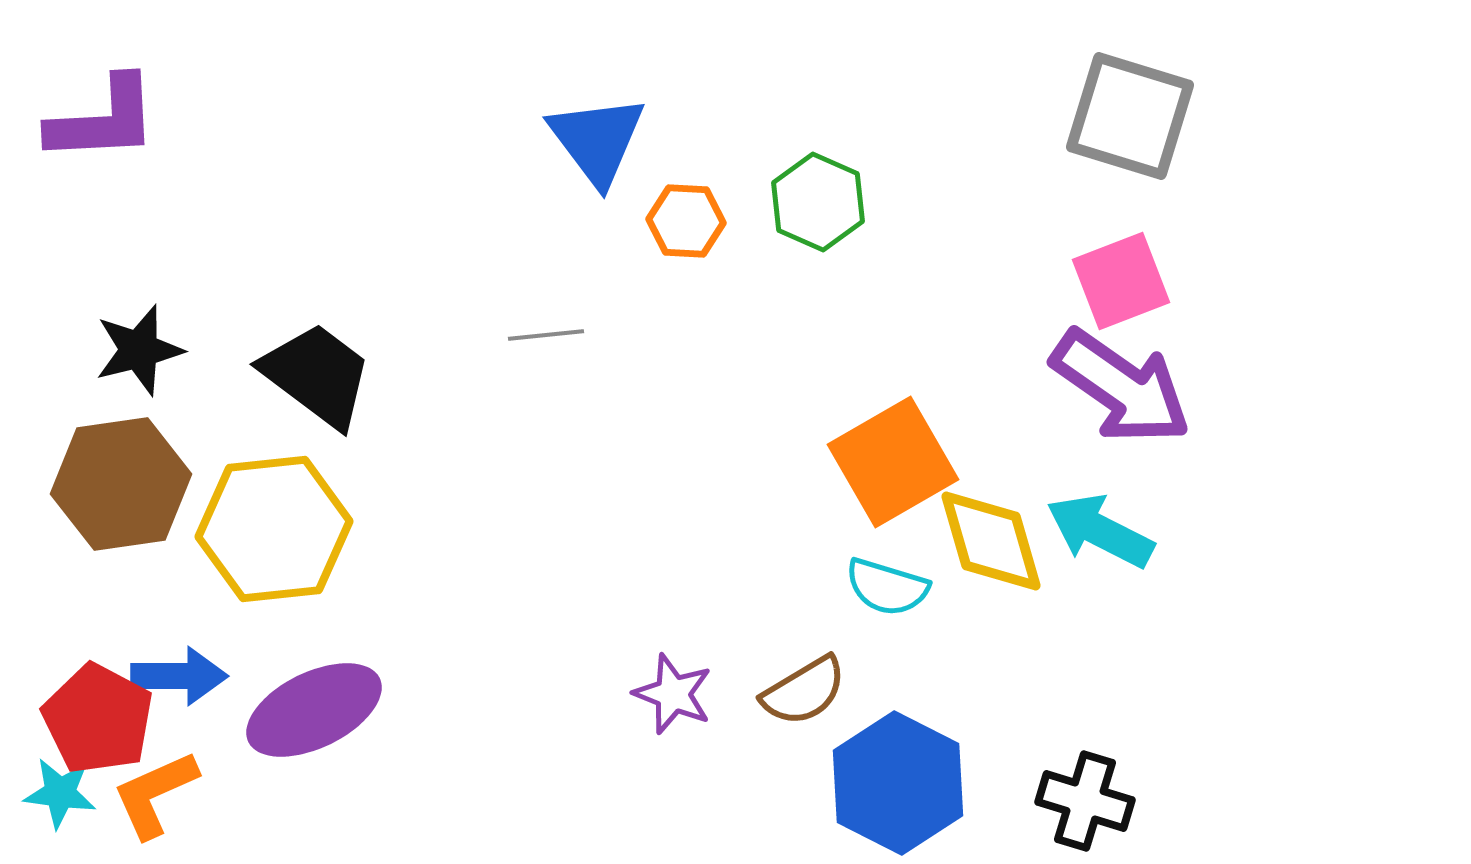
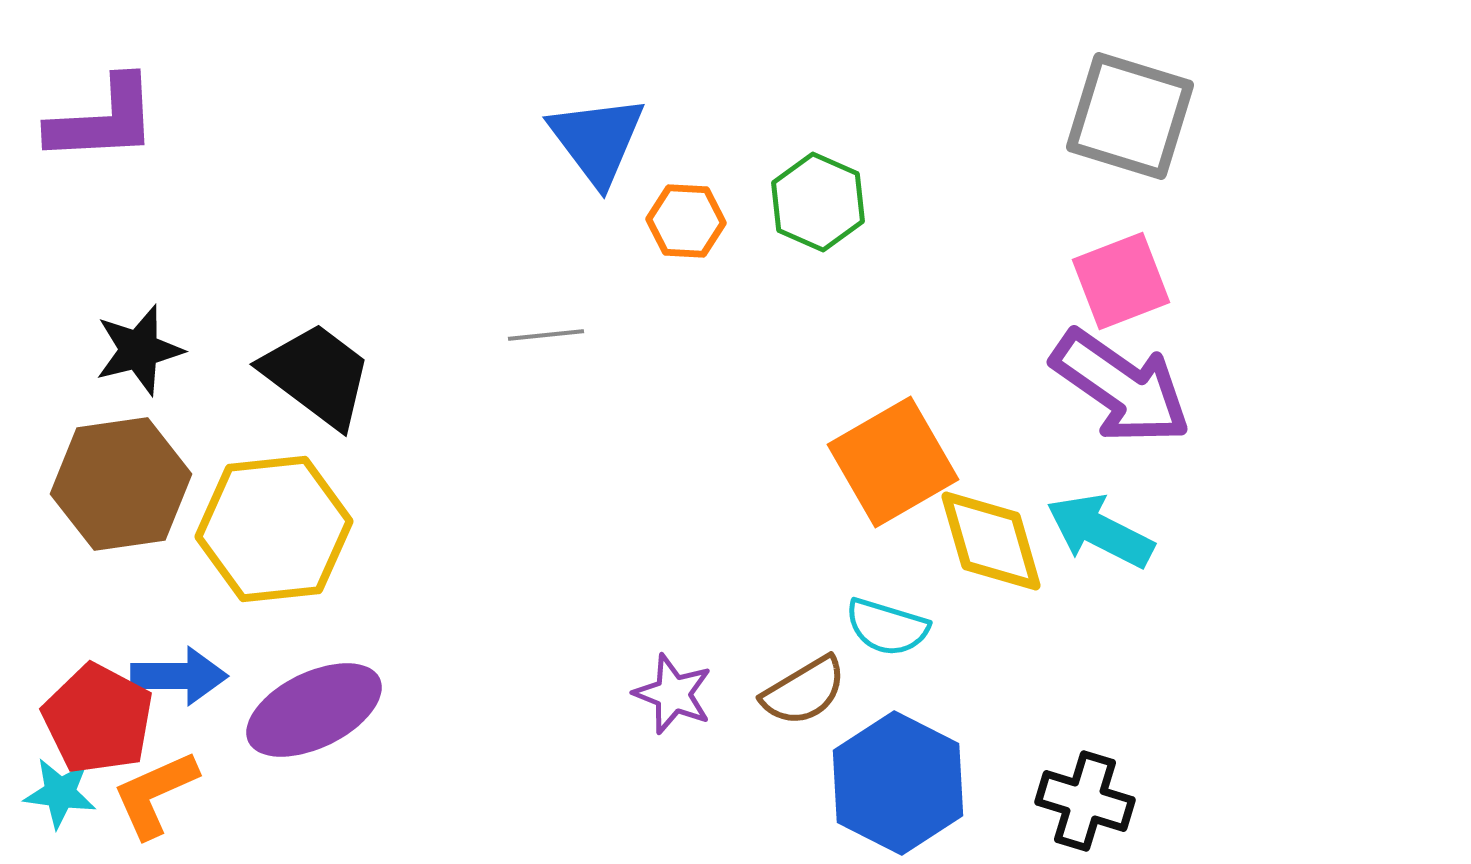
cyan semicircle: moved 40 px down
